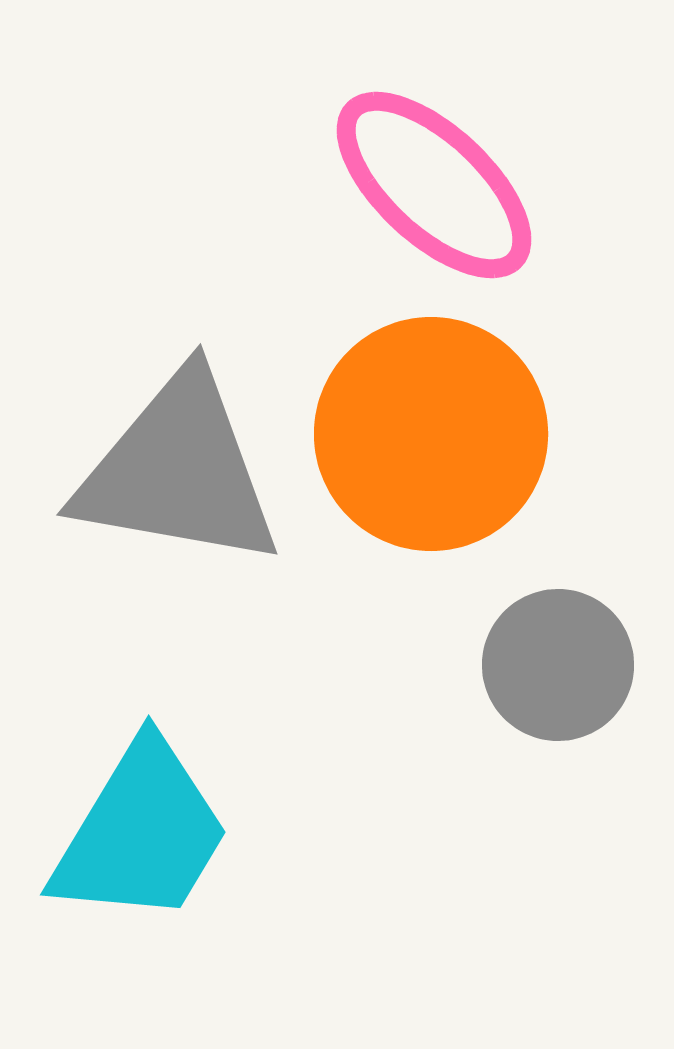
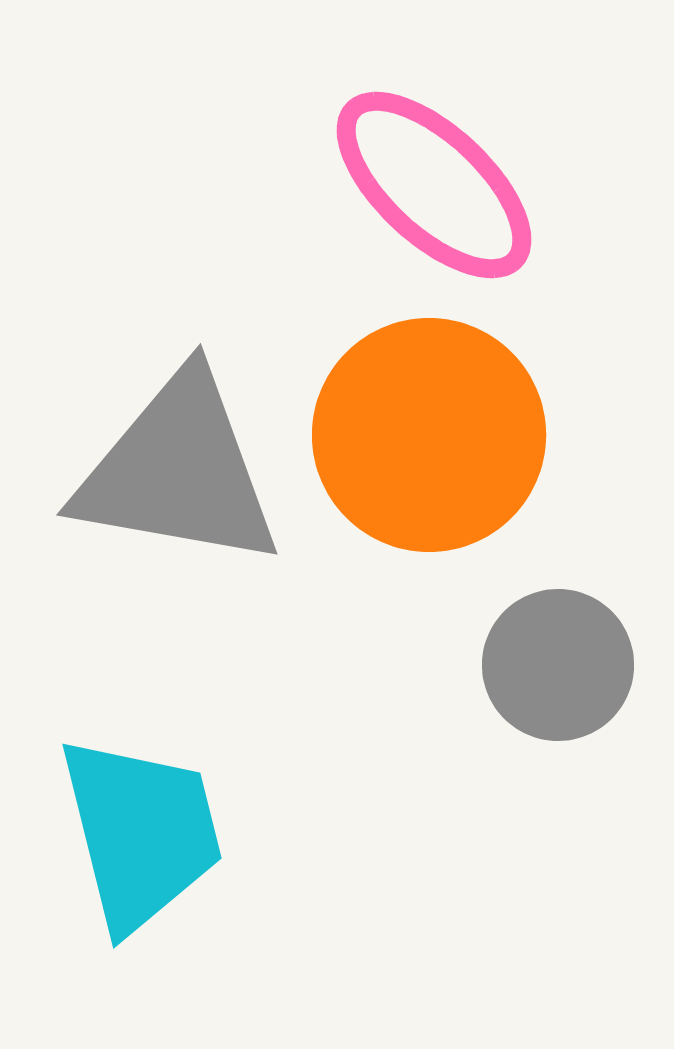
orange circle: moved 2 px left, 1 px down
cyan trapezoid: rotated 45 degrees counterclockwise
